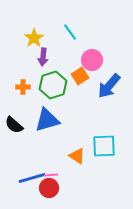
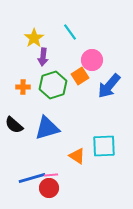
blue triangle: moved 8 px down
